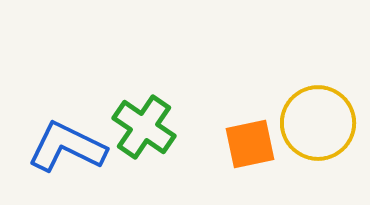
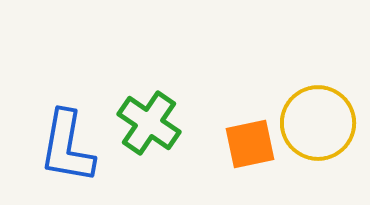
green cross: moved 5 px right, 4 px up
blue L-shape: rotated 106 degrees counterclockwise
